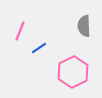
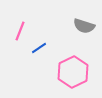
gray semicircle: rotated 70 degrees counterclockwise
